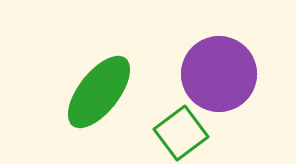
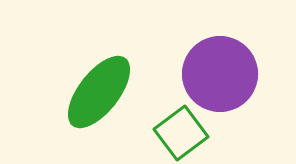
purple circle: moved 1 px right
